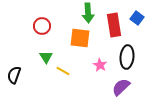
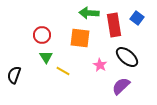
green arrow: moved 1 px right; rotated 96 degrees clockwise
red circle: moved 9 px down
black ellipse: rotated 55 degrees counterclockwise
purple semicircle: moved 1 px up
